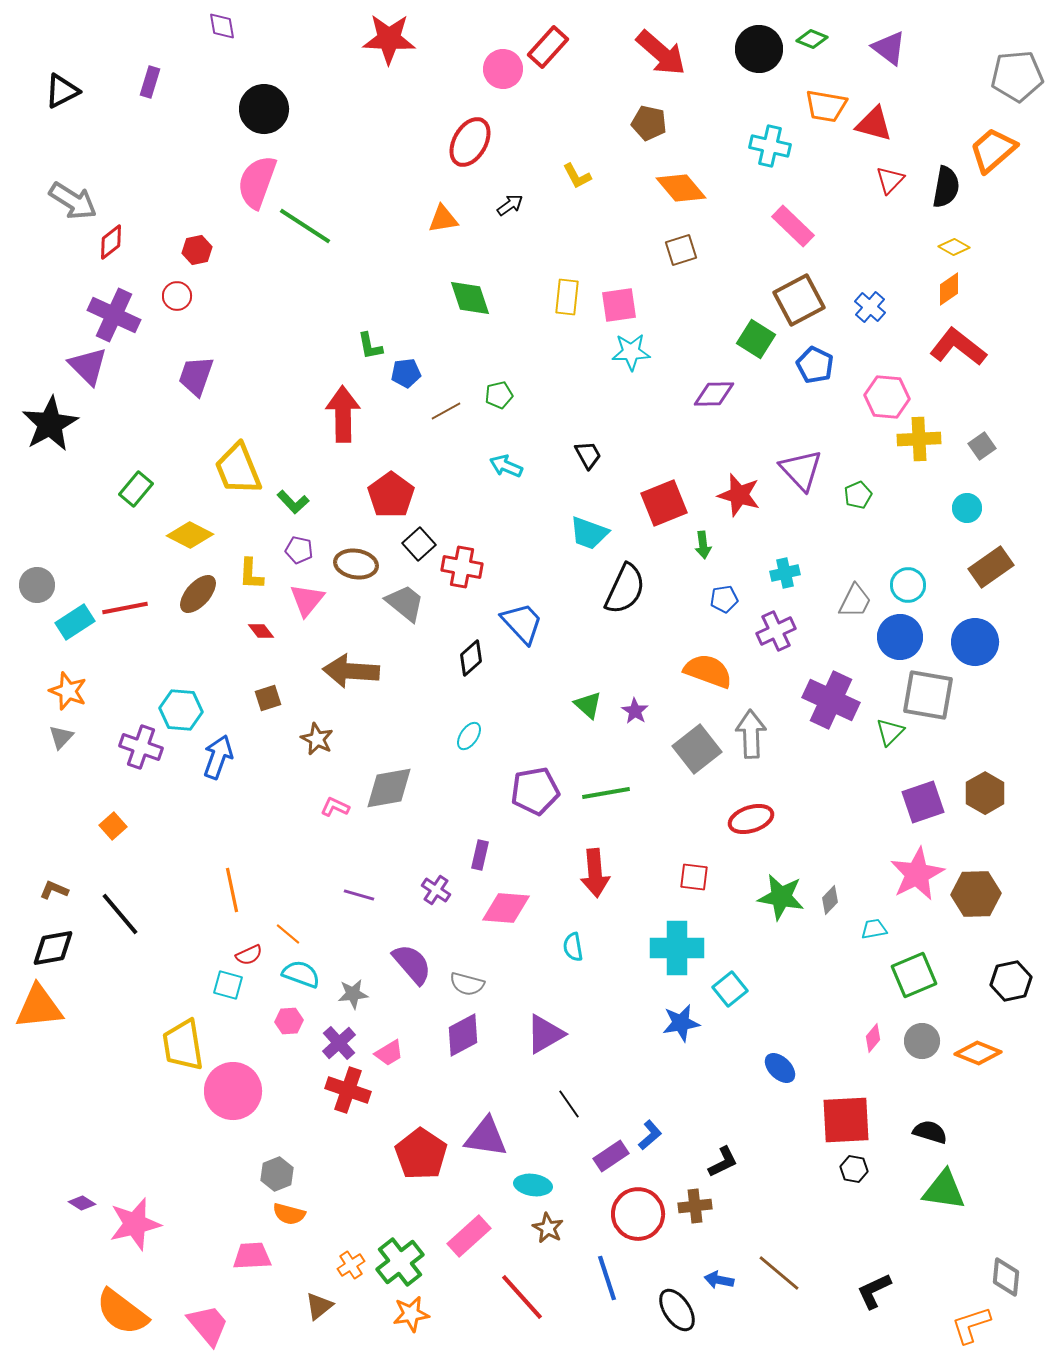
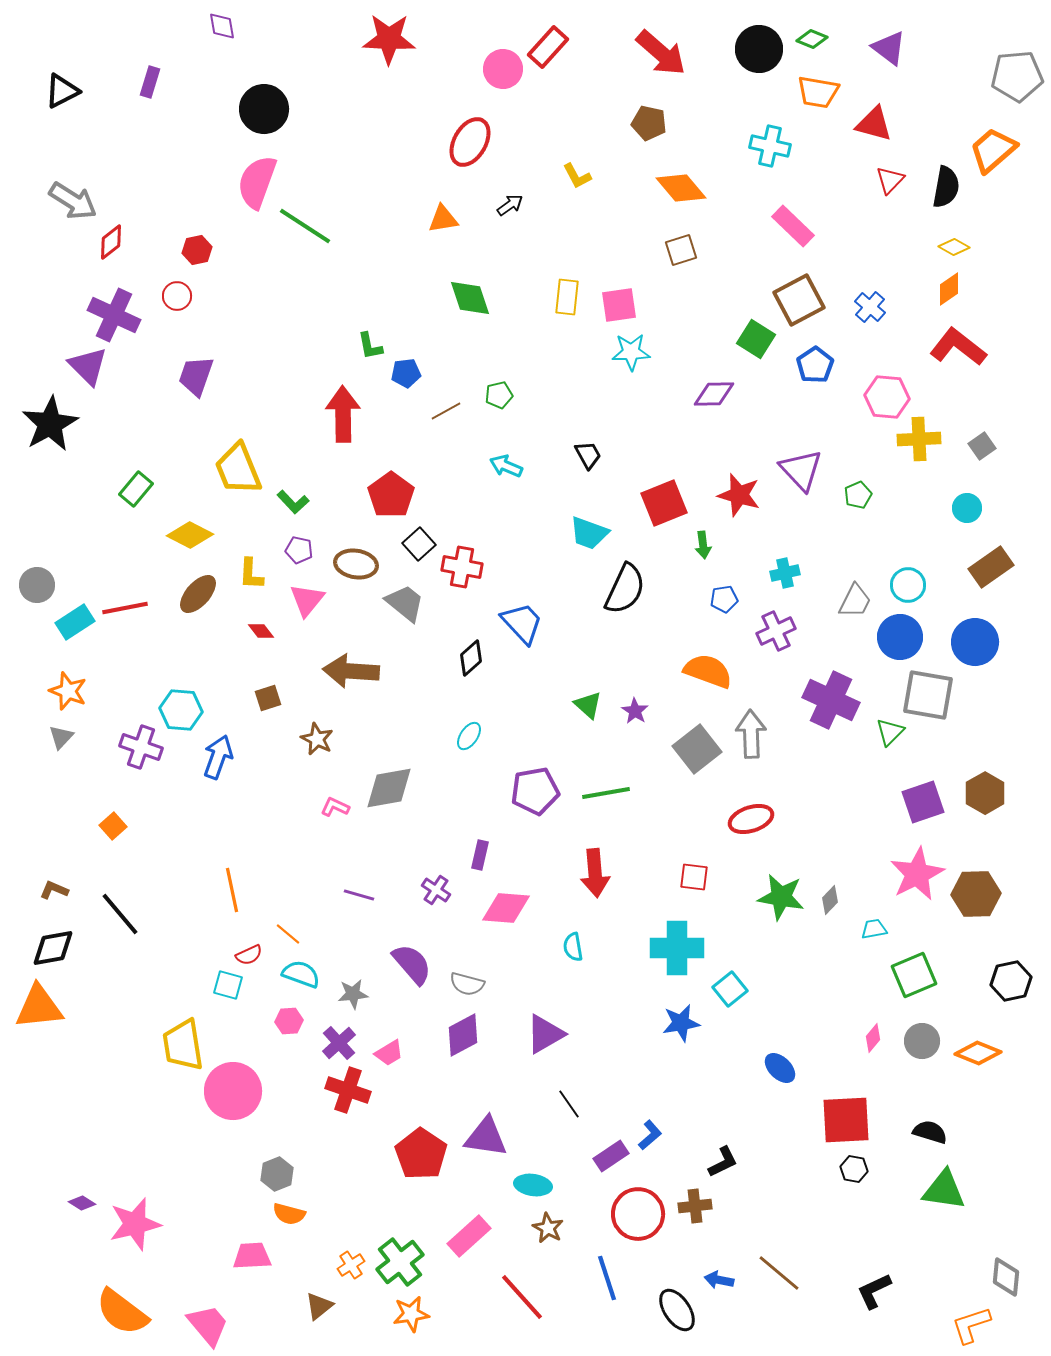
orange trapezoid at (826, 106): moved 8 px left, 14 px up
blue pentagon at (815, 365): rotated 12 degrees clockwise
